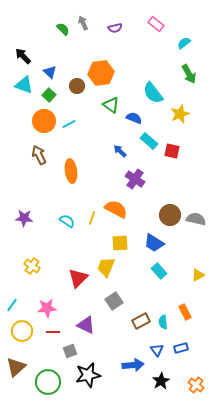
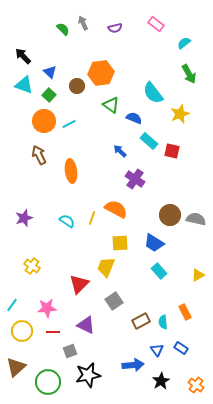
purple star at (24, 218): rotated 24 degrees counterclockwise
red triangle at (78, 278): moved 1 px right, 6 px down
blue rectangle at (181, 348): rotated 48 degrees clockwise
